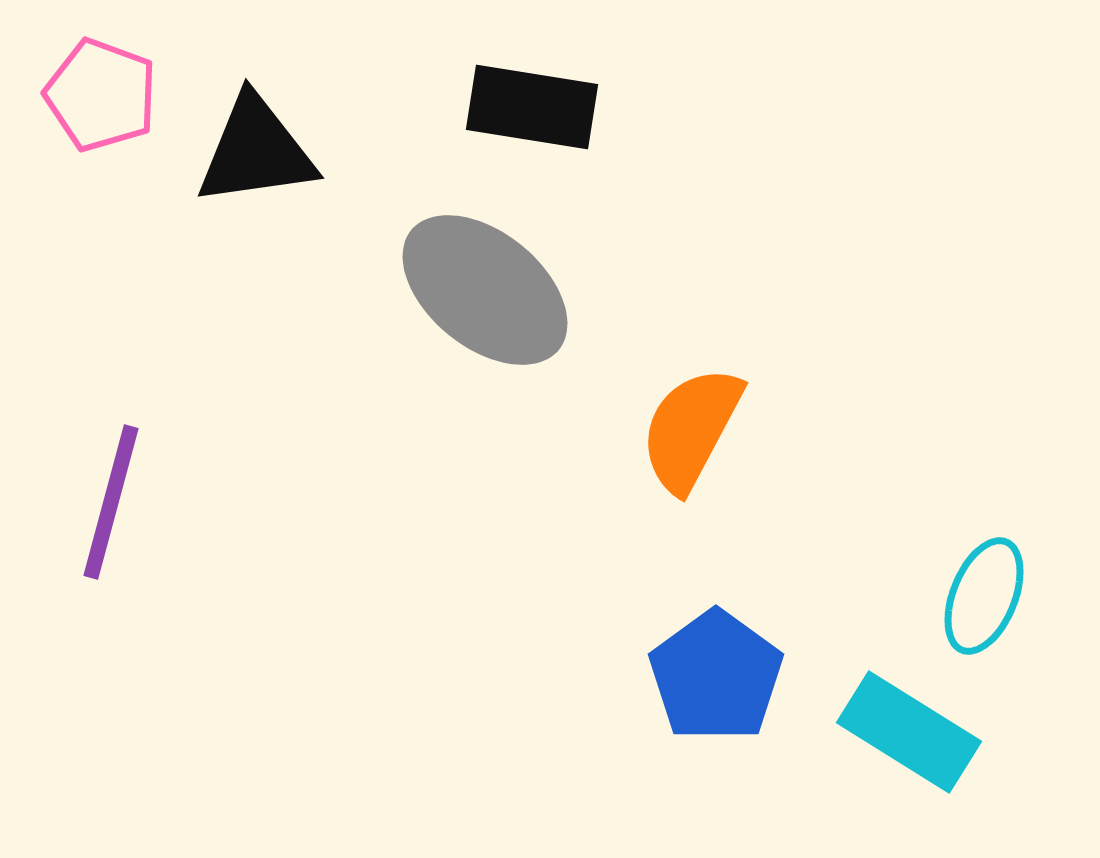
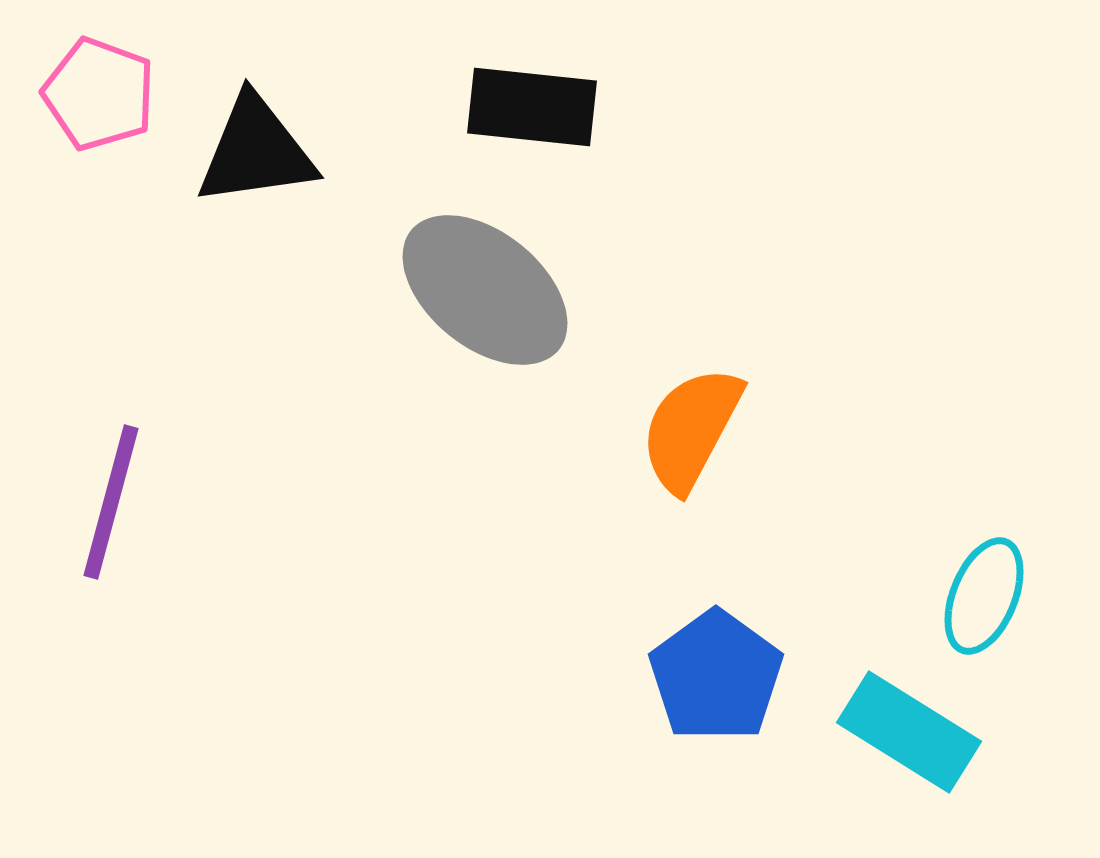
pink pentagon: moved 2 px left, 1 px up
black rectangle: rotated 3 degrees counterclockwise
